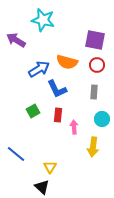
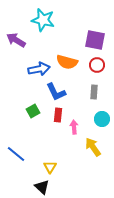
blue arrow: rotated 20 degrees clockwise
blue L-shape: moved 1 px left, 3 px down
yellow arrow: rotated 138 degrees clockwise
